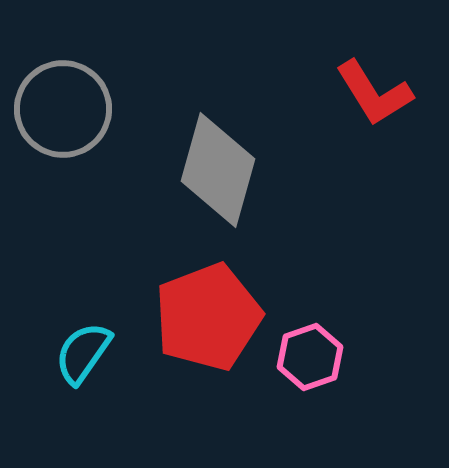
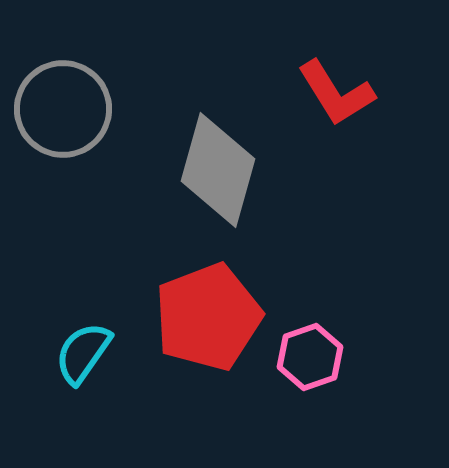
red L-shape: moved 38 px left
